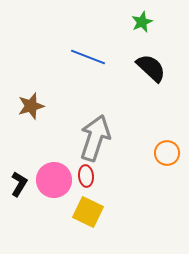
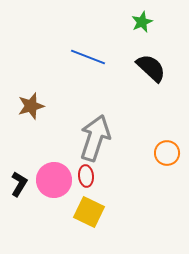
yellow square: moved 1 px right
